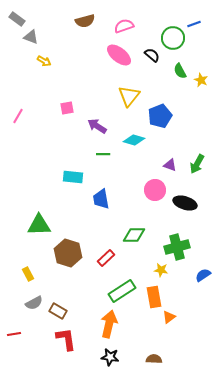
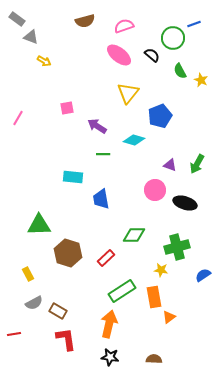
yellow triangle at (129, 96): moved 1 px left, 3 px up
pink line at (18, 116): moved 2 px down
